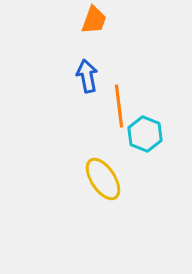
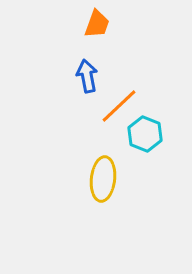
orange trapezoid: moved 3 px right, 4 px down
orange line: rotated 54 degrees clockwise
yellow ellipse: rotated 39 degrees clockwise
